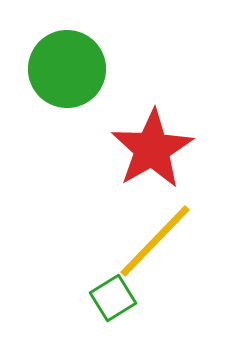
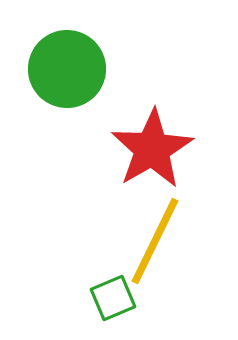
yellow line: rotated 18 degrees counterclockwise
green square: rotated 9 degrees clockwise
